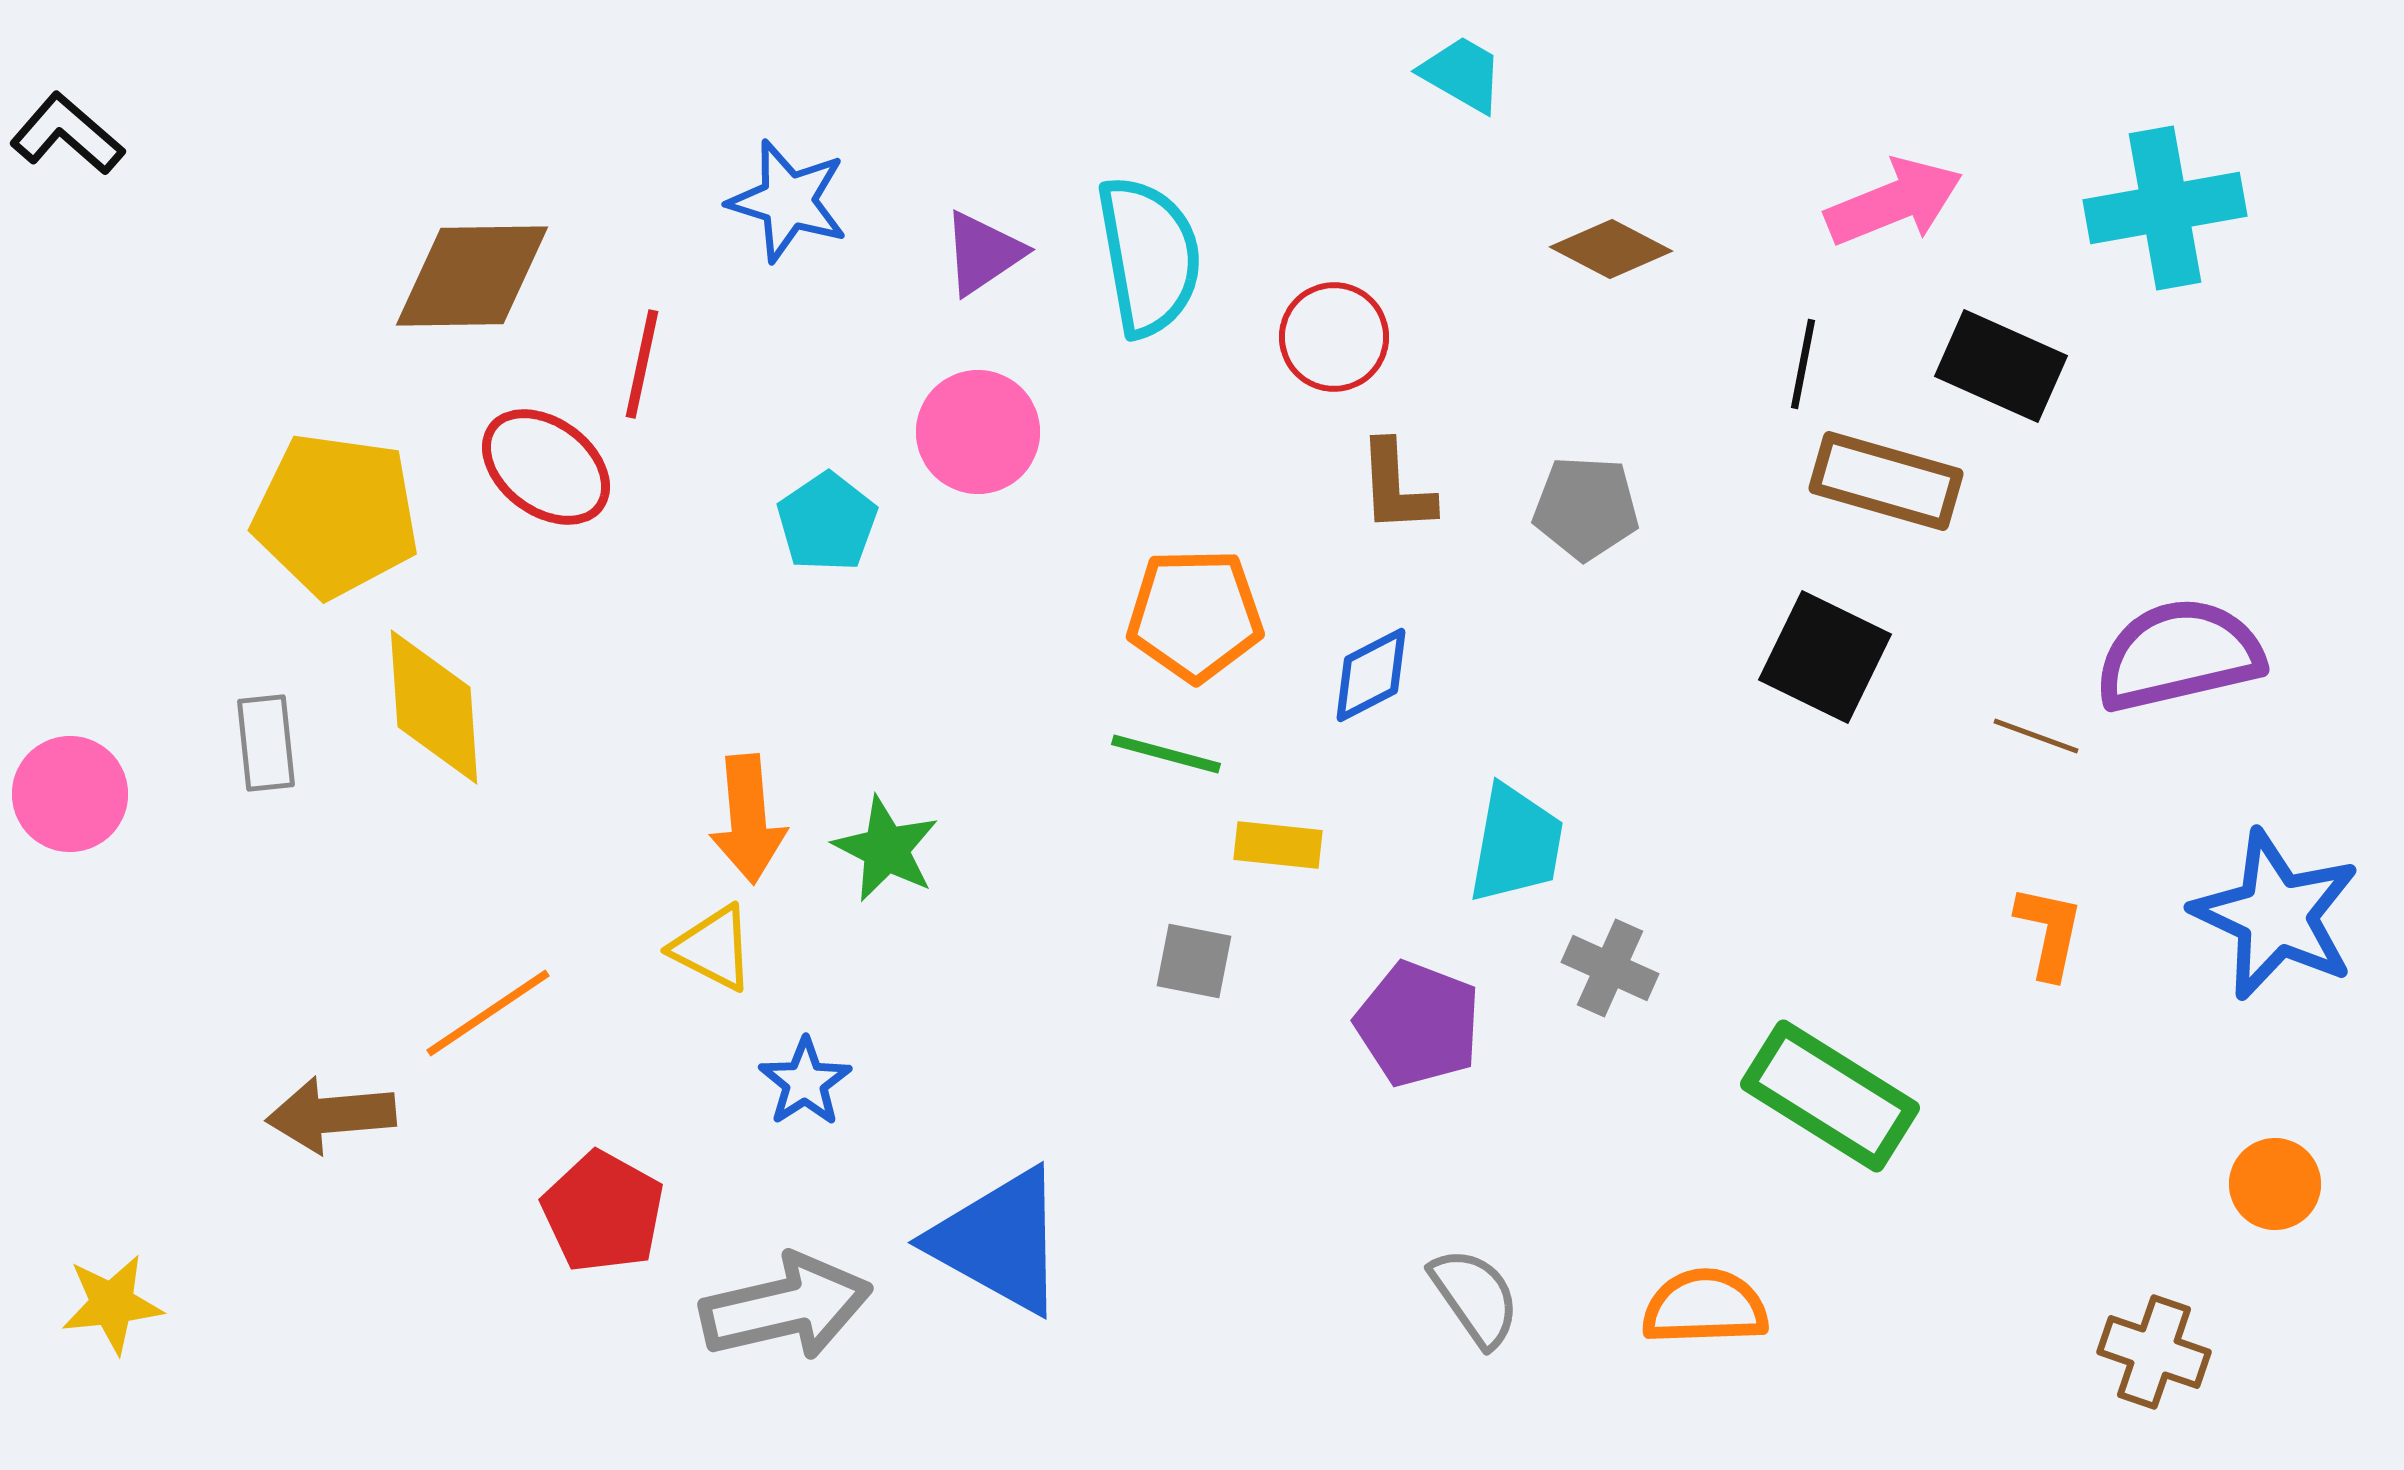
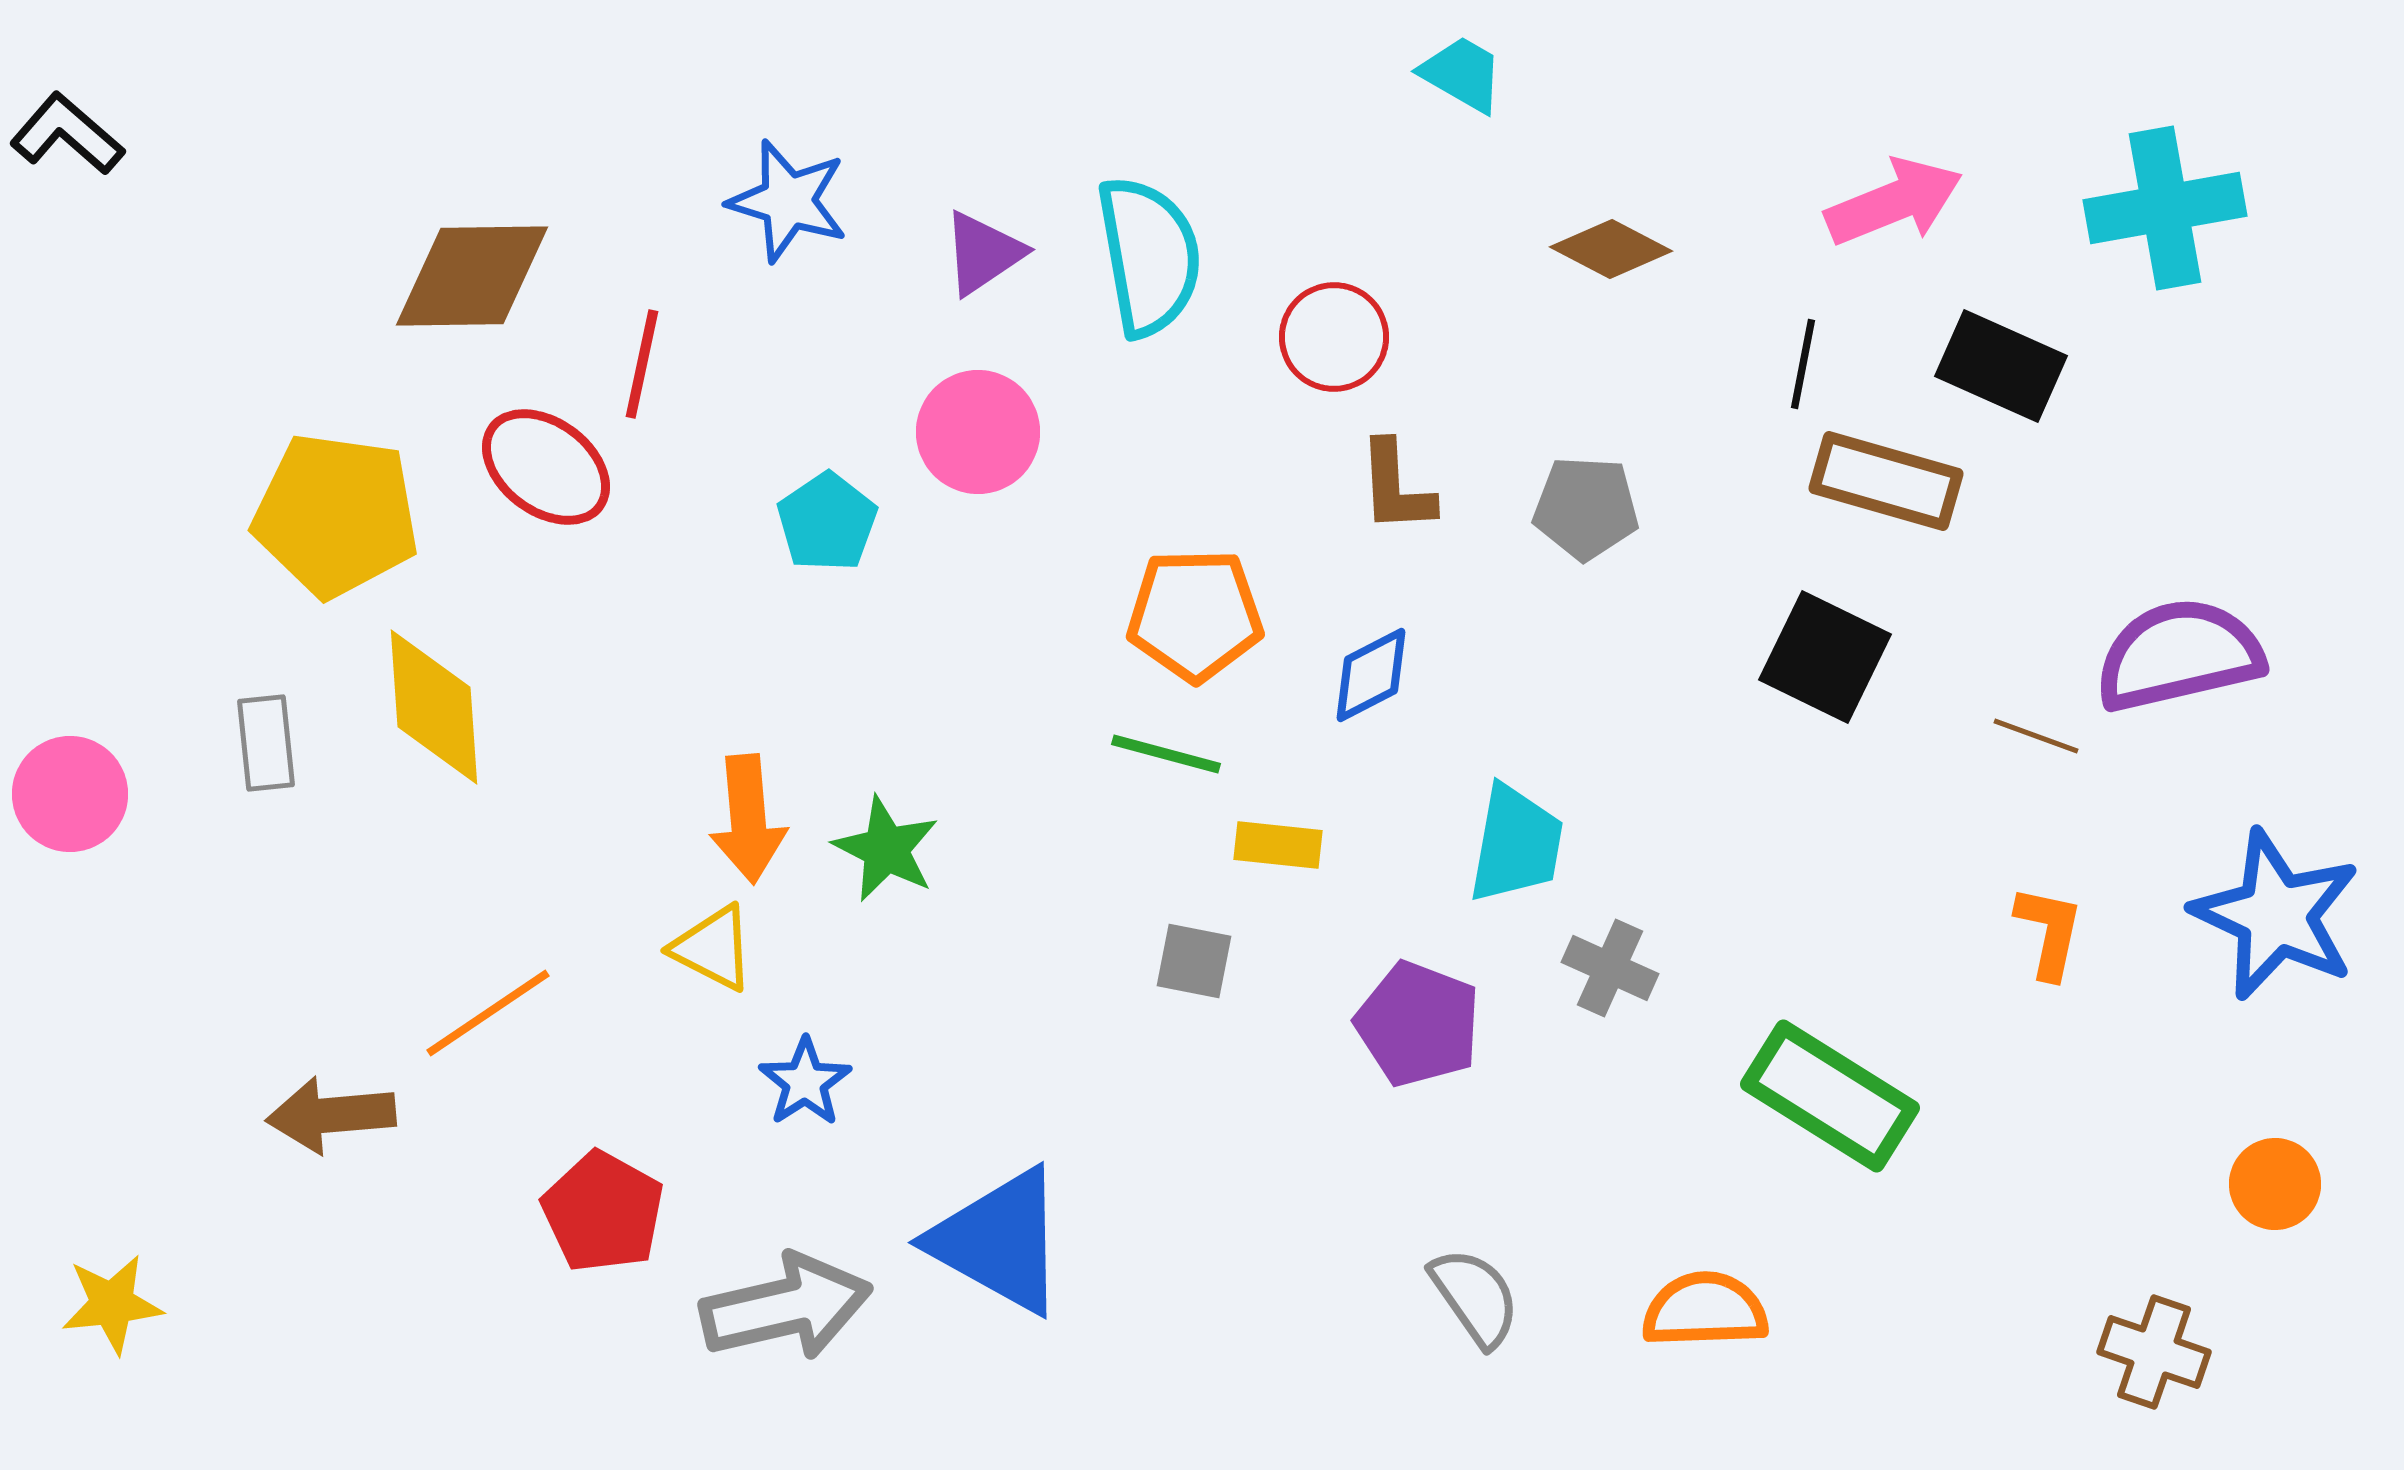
orange semicircle at (1705, 1307): moved 3 px down
